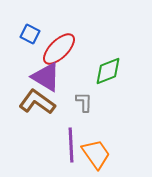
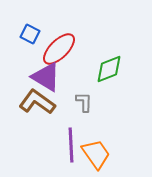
green diamond: moved 1 px right, 2 px up
